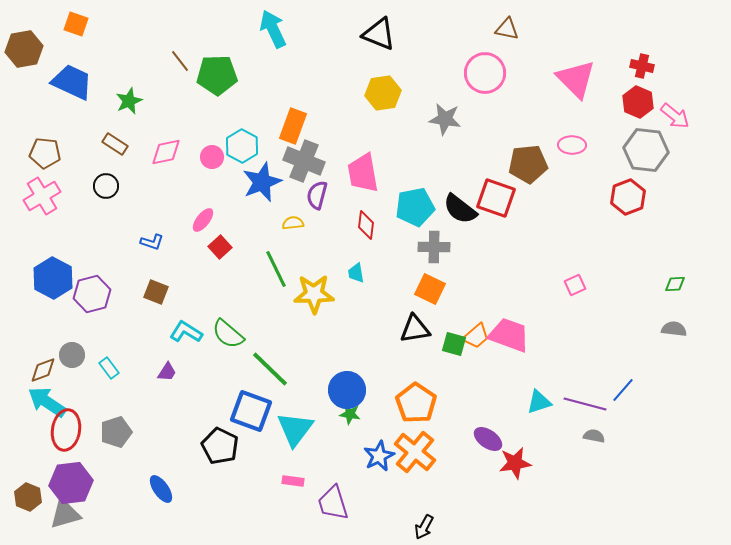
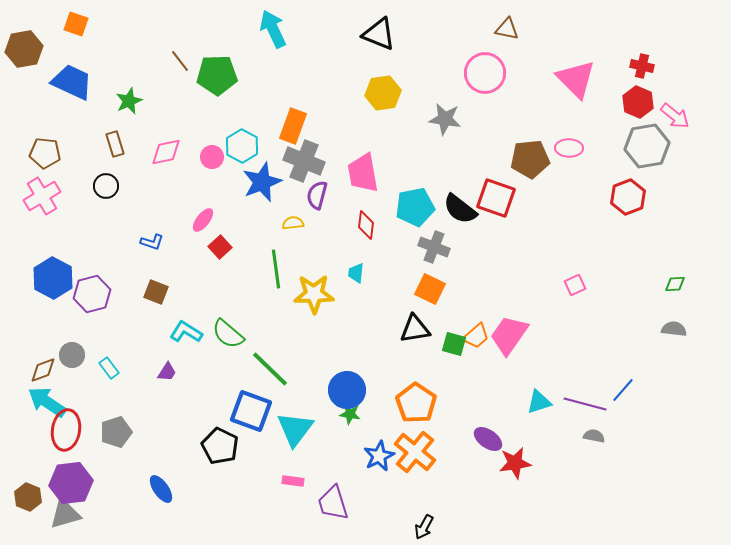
brown rectangle at (115, 144): rotated 40 degrees clockwise
pink ellipse at (572, 145): moved 3 px left, 3 px down
gray hexagon at (646, 150): moved 1 px right, 4 px up; rotated 15 degrees counterclockwise
brown pentagon at (528, 164): moved 2 px right, 5 px up
gray cross at (434, 247): rotated 20 degrees clockwise
green line at (276, 269): rotated 18 degrees clockwise
cyan trapezoid at (356, 273): rotated 15 degrees clockwise
pink trapezoid at (509, 335): rotated 75 degrees counterclockwise
